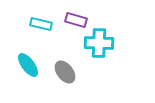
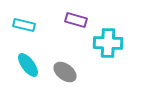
cyan rectangle: moved 17 px left, 1 px down
cyan cross: moved 9 px right
gray ellipse: rotated 15 degrees counterclockwise
